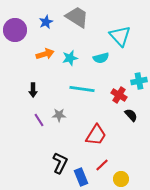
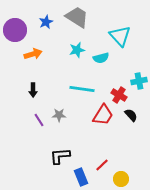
orange arrow: moved 12 px left
cyan star: moved 7 px right, 8 px up
red trapezoid: moved 7 px right, 20 px up
black L-shape: moved 7 px up; rotated 120 degrees counterclockwise
